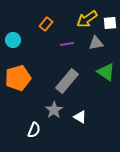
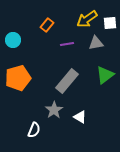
orange rectangle: moved 1 px right, 1 px down
green triangle: moved 1 px left, 3 px down; rotated 48 degrees clockwise
